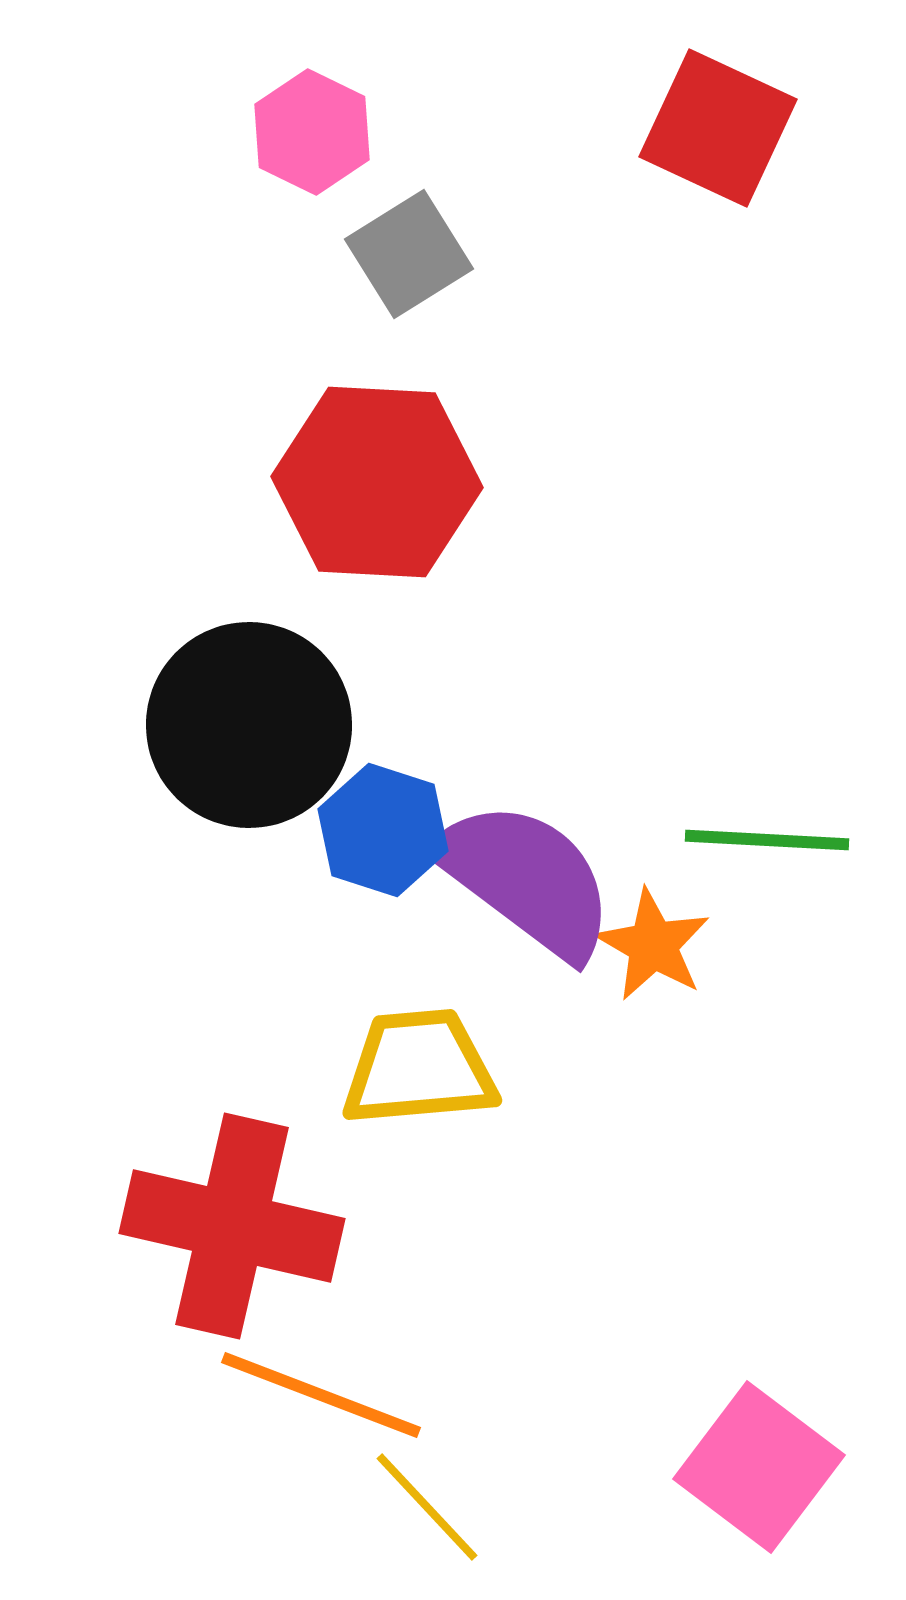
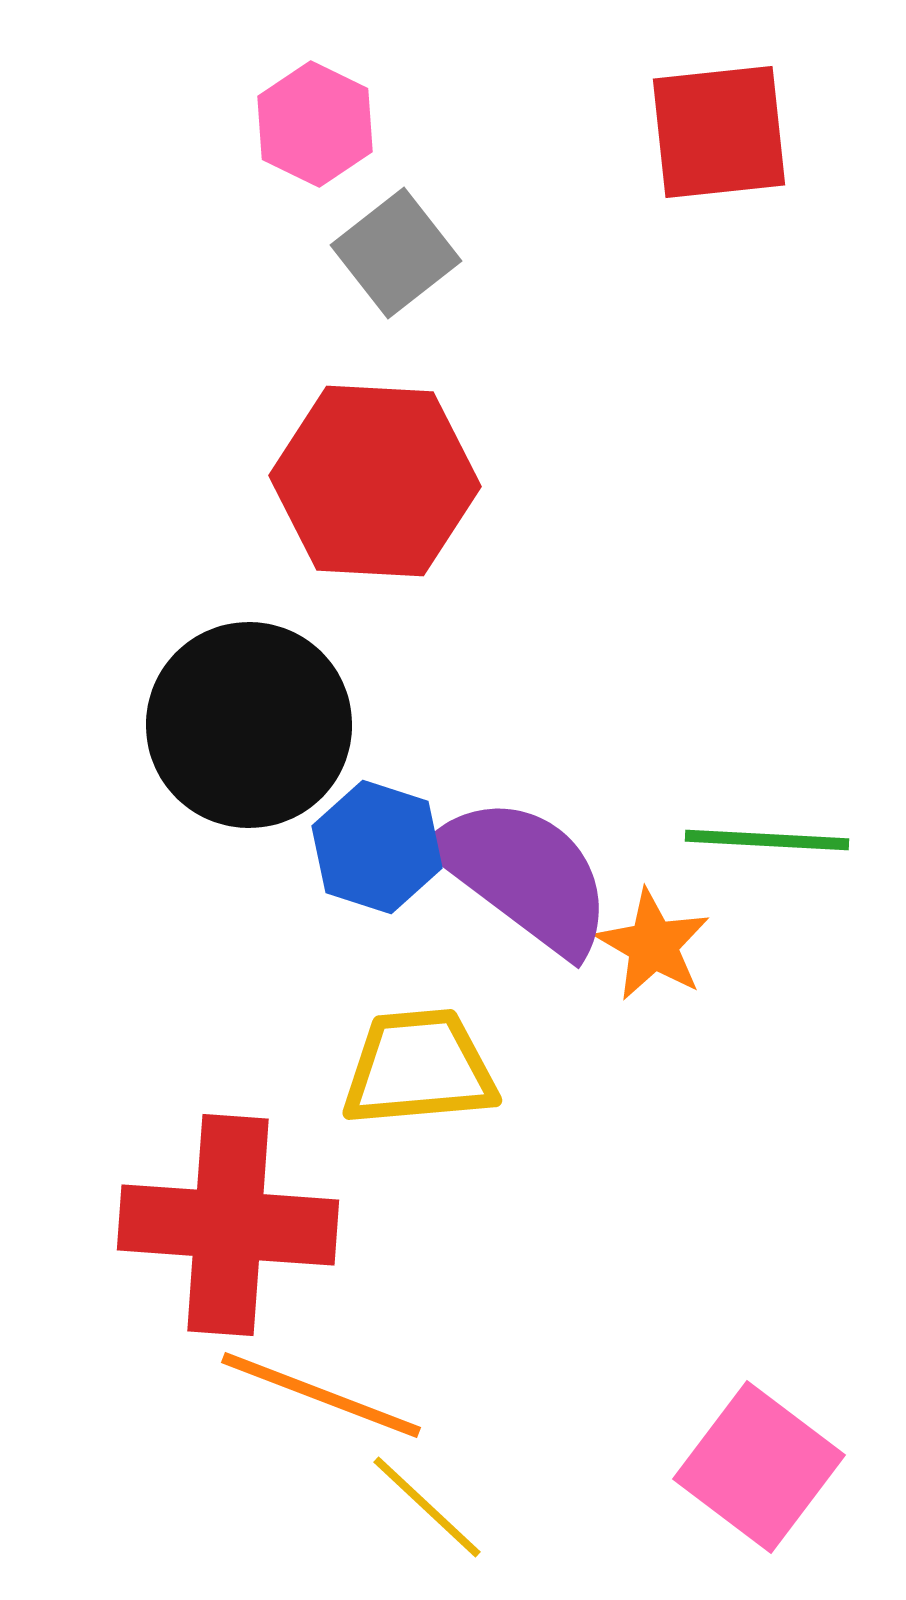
red square: moved 1 px right, 4 px down; rotated 31 degrees counterclockwise
pink hexagon: moved 3 px right, 8 px up
gray square: moved 13 px left, 1 px up; rotated 6 degrees counterclockwise
red hexagon: moved 2 px left, 1 px up
blue hexagon: moved 6 px left, 17 px down
purple semicircle: moved 2 px left, 4 px up
red cross: moved 4 px left, 1 px up; rotated 9 degrees counterclockwise
yellow line: rotated 4 degrees counterclockwise
